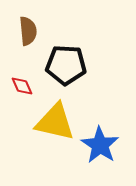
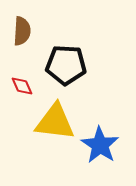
brown semicircle: moved 6 px left; rotated 8 degrees clockwise
yellow triangle: rotated 6 degrees counterclockwise
